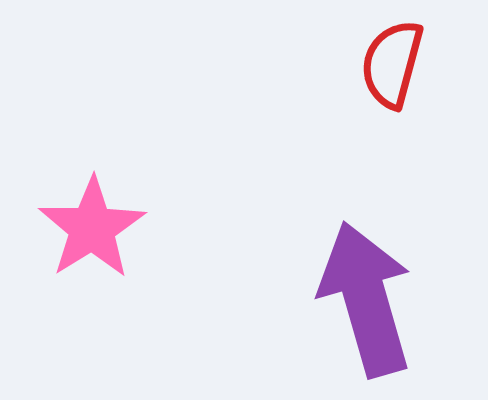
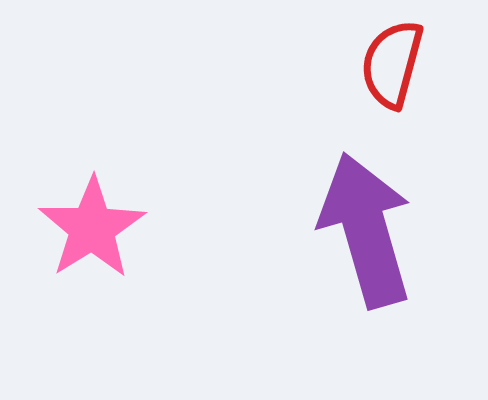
purple arrow: moved 69 px up
